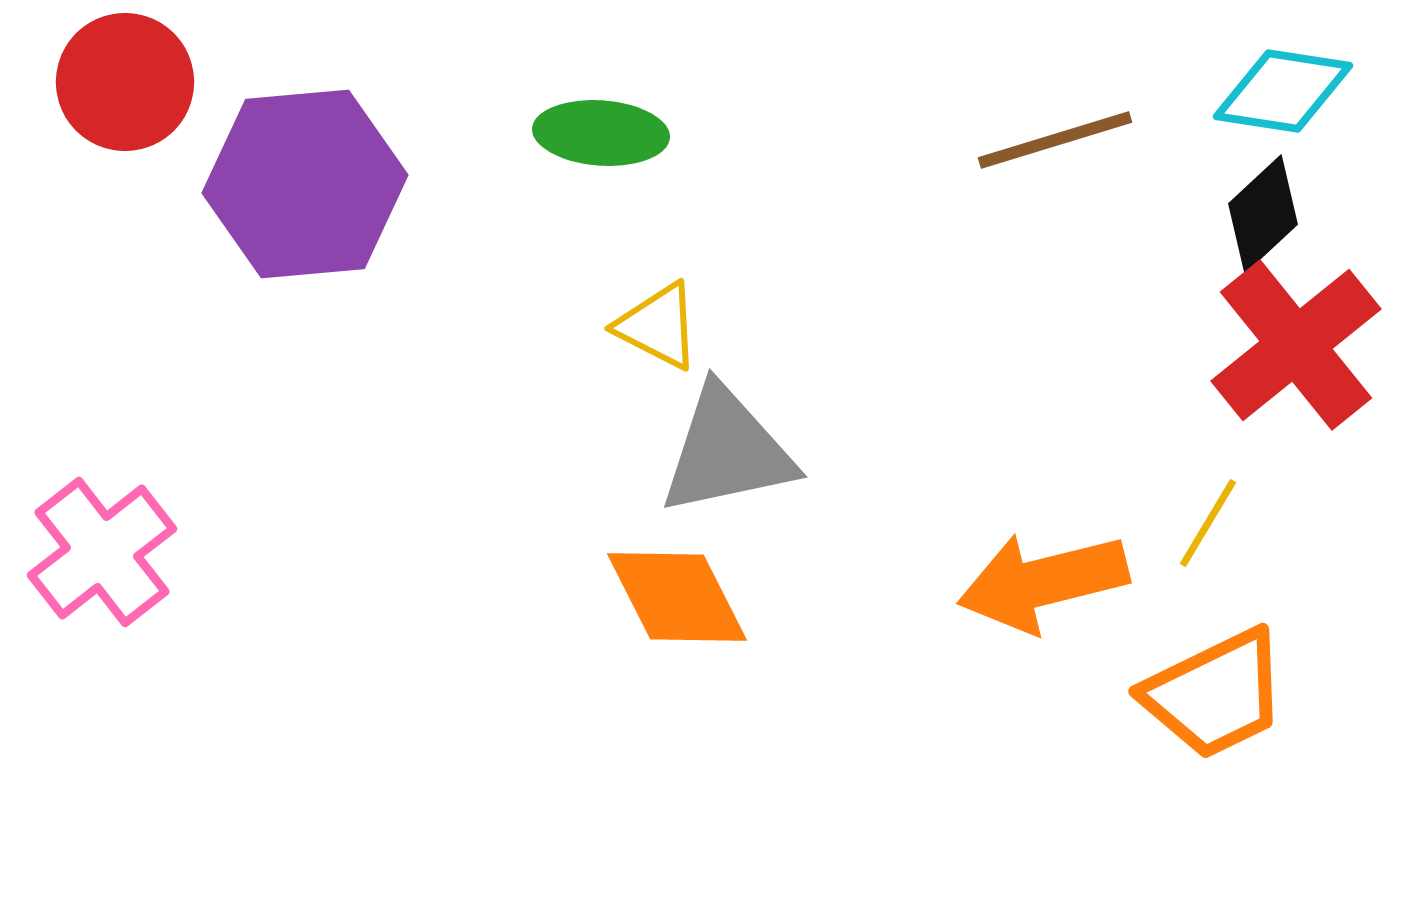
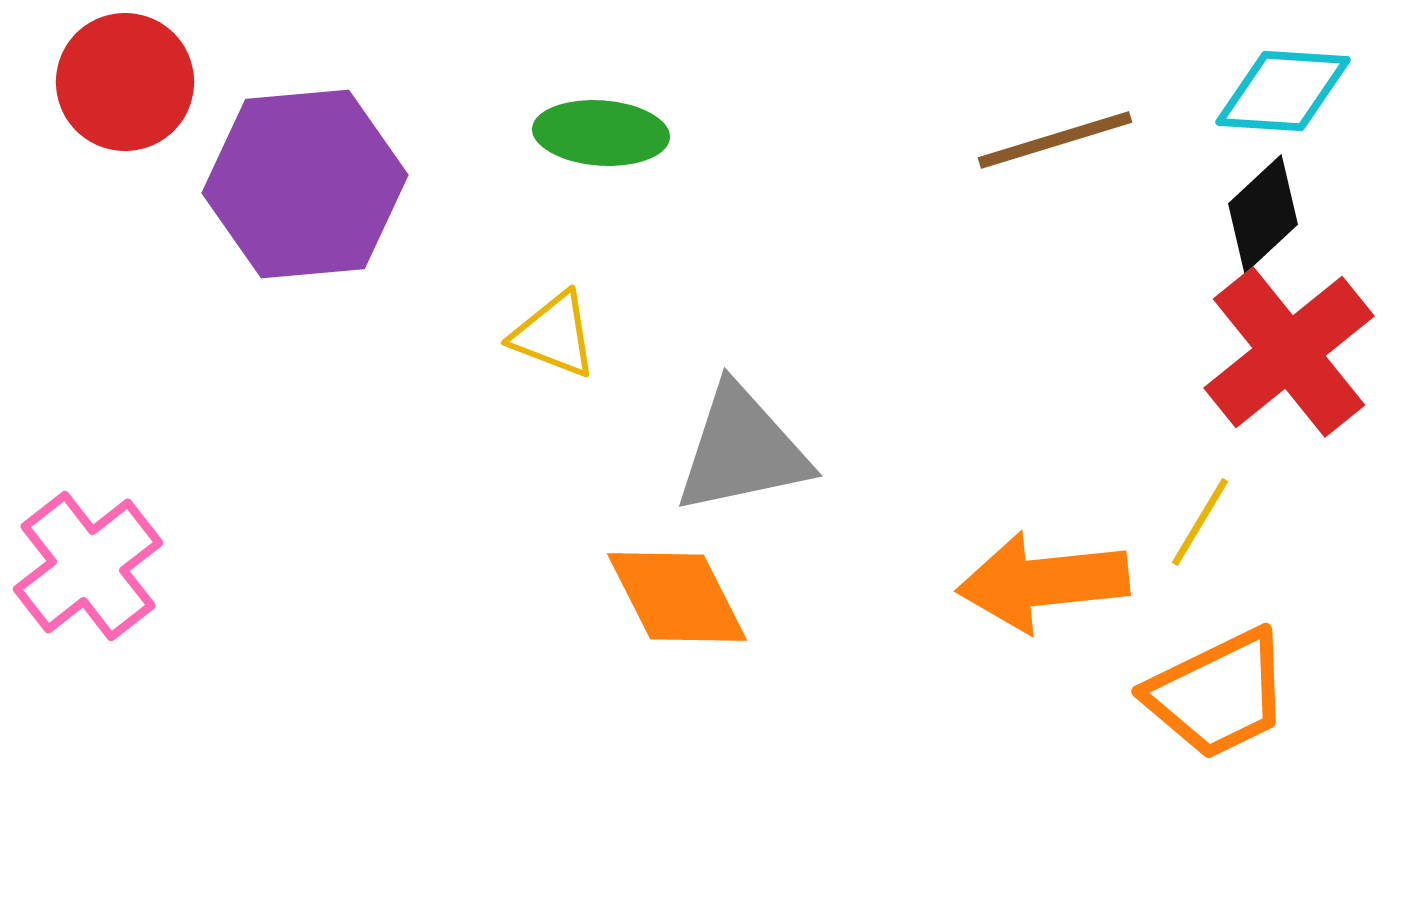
cyan diamond: rotated 5 degrees counterclockwise
yellow triangle: moved 104 px left, 9 px down; rotated 6 degrees counterclockwise
red cross: moved 7 px left, 7 px down
gray triangle: moved 15 px right, 1 px up
yellow line: moved 8 px left, 1 px up
pink cross: moved 14 px left, 14 px down
orange arrow: rotated 8 degrees clockwise
orange trapezoid: moved 3 px right
